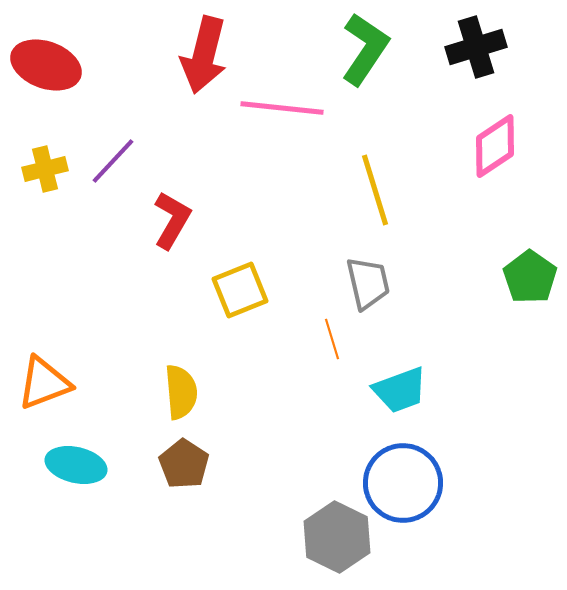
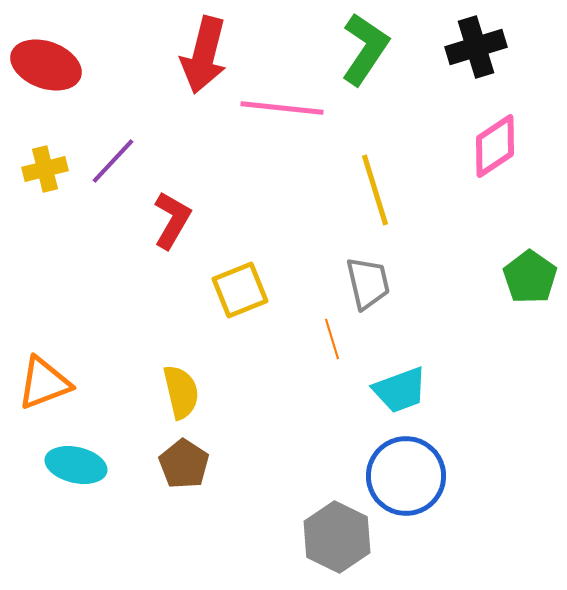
yellow semicircle: rotated 8 degrees counterclockwise
blue circle: moved 3 px right, 7 px up
